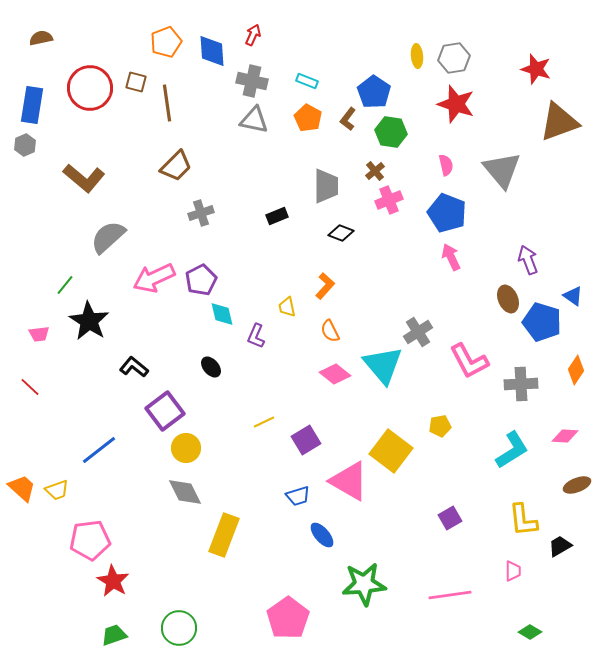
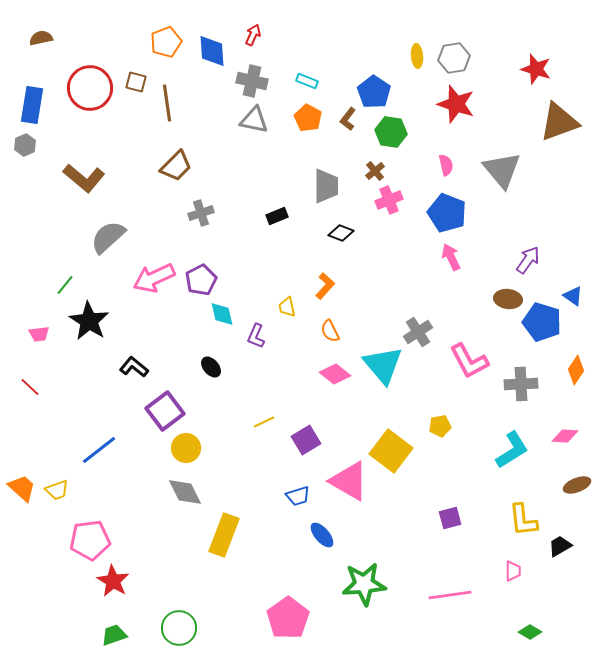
purple arrow at (528, 260): rotated 56 degrees clockwise
brown ellipse at (508, 299): rotated 60 degrees counterclockwise
purple square at (450, 518): rotated 15 degrees clockwise
